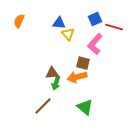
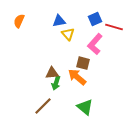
blue triangle: moved 2 px up; rotated 16 degrees counterclockwise
orange arrow: rotated 54 degrees clockwise
